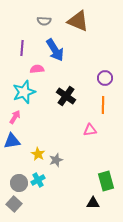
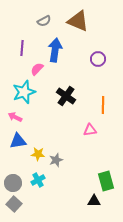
gray semicircle: rotated 32 degrees counterclockwise
blue arrow: rotated 140 degrees counterclockwise
pink semicircle: rotated 40 degrees counterclockwise
purple circle: moved 7 px left, 19 px up
pink arrow: rotated 96 degrees counterclockwise
blue triangle: moved 6 px right
yellow star: rotated 24 degrees counterclockwise
gray circle: moved 6 px left
black triangle: moved 1 px right, 2 px up
